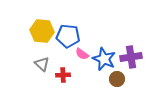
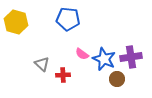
yellow hexagon: moved 26 px left, 9 px up; rotated 10 degrees clockwise
blue pentagon: moved 17 px up
